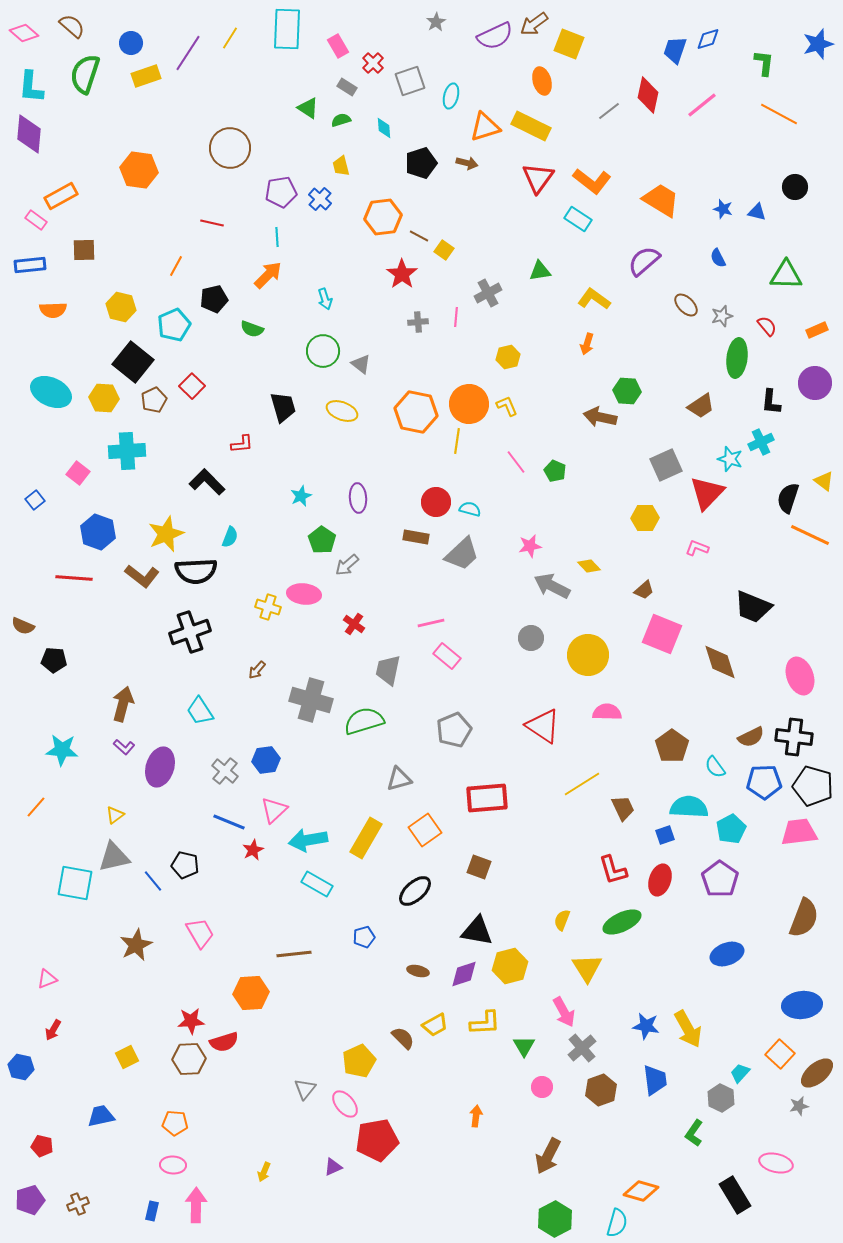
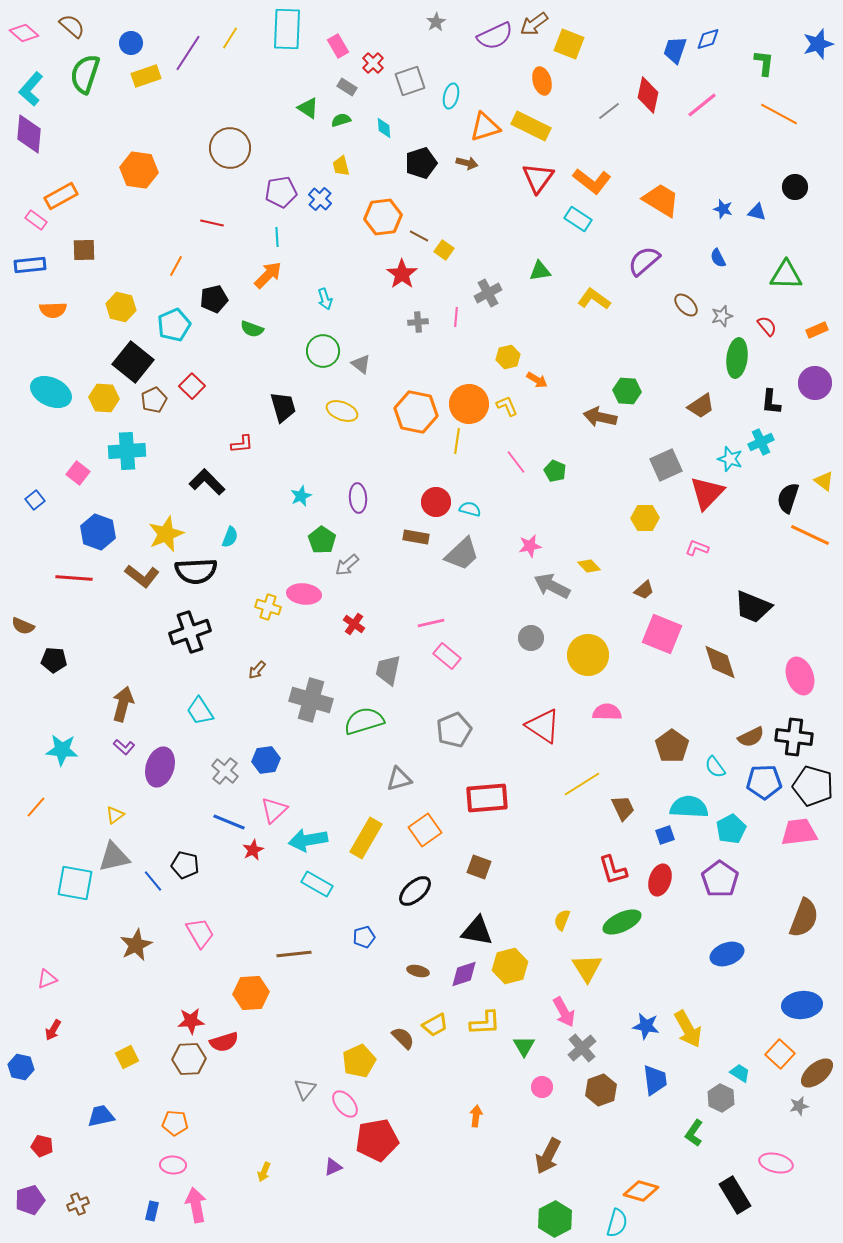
cyan L-shape at (31, 87): moved 2 px down; rotated 36 degrees clockwise
orange arrow at (587, 344): moved 50 px left, 36 px down; rotated 75 degrees counterclockwise
cyan trapezoid at (740, 1073): rotated 80 degrees clockwise
pink arrow at (196, 1205): rotated 12 degrees counterclockwise
